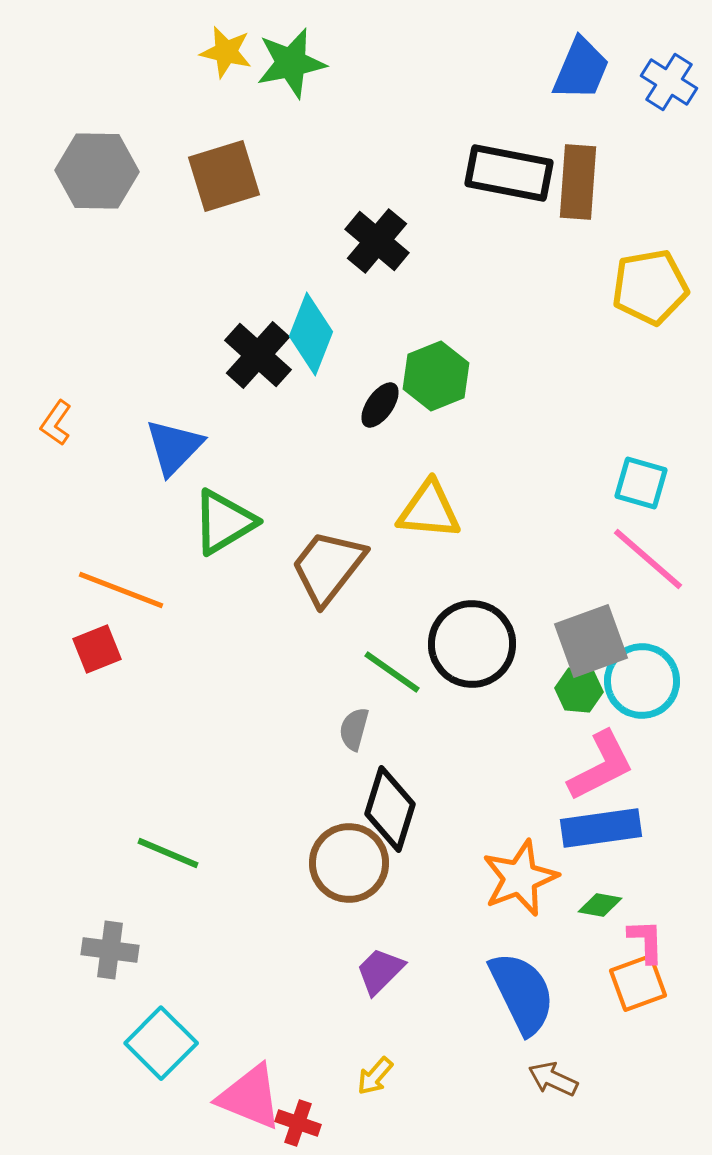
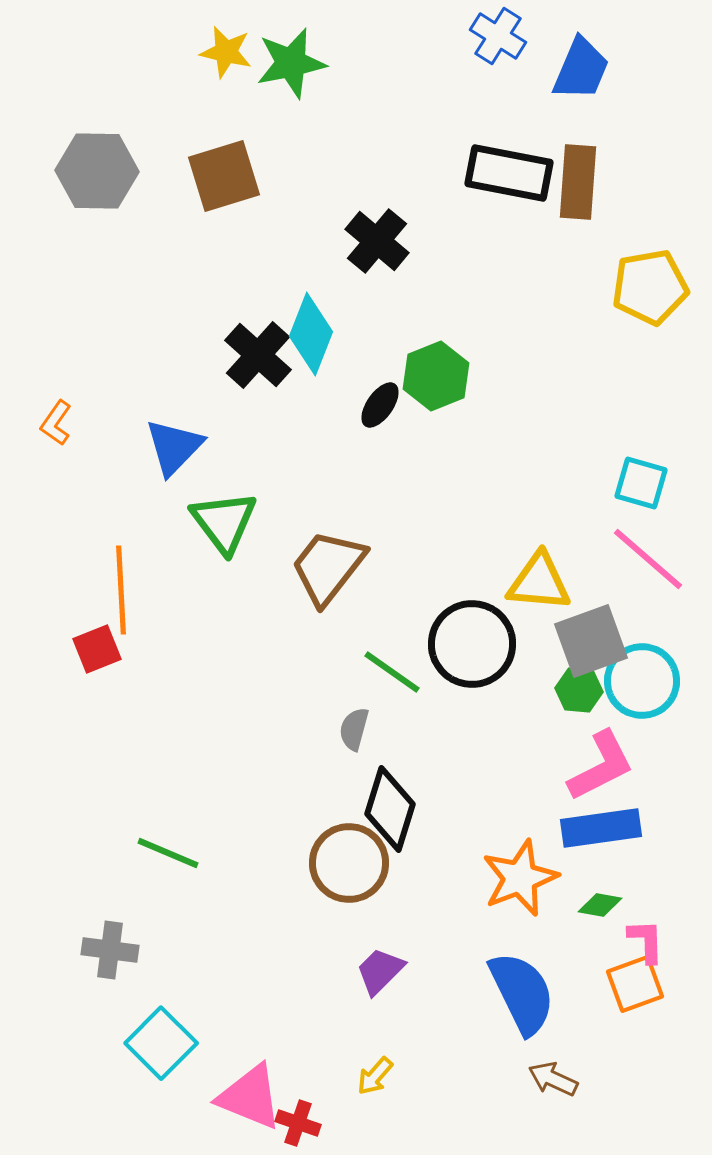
blue cross at (669, 82): moved 171 px left, 46 px up
yellow triangle at (429, 510): moved 110 px right, 72 px down
green triangle at (224, 522): rotated 36 degrees counterclockwise
orange line at (121, 590): rotated 66 degrees clockwise
orange square at (638, 983): moved 3 px left, 1 px down
